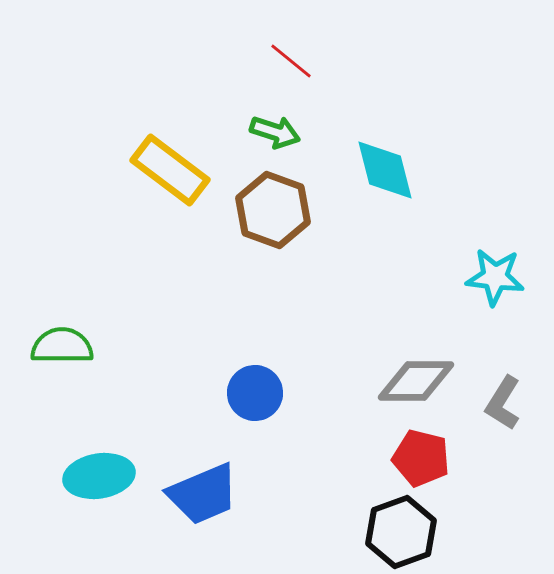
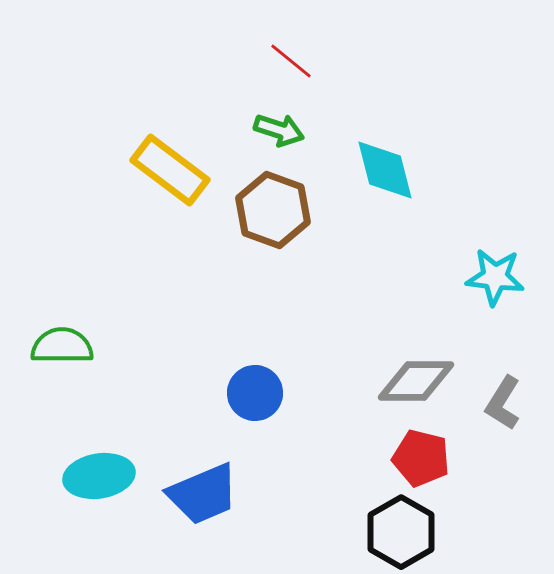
green arrow: moved 4 px right, 2 px up
black hexagon: rotated 10 degrees counterclockwise
